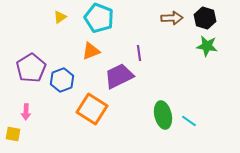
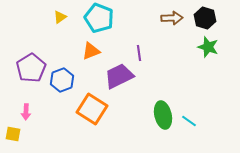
green star: moved 1 px right, 1 px down; rotated 10 degrees clockwise
